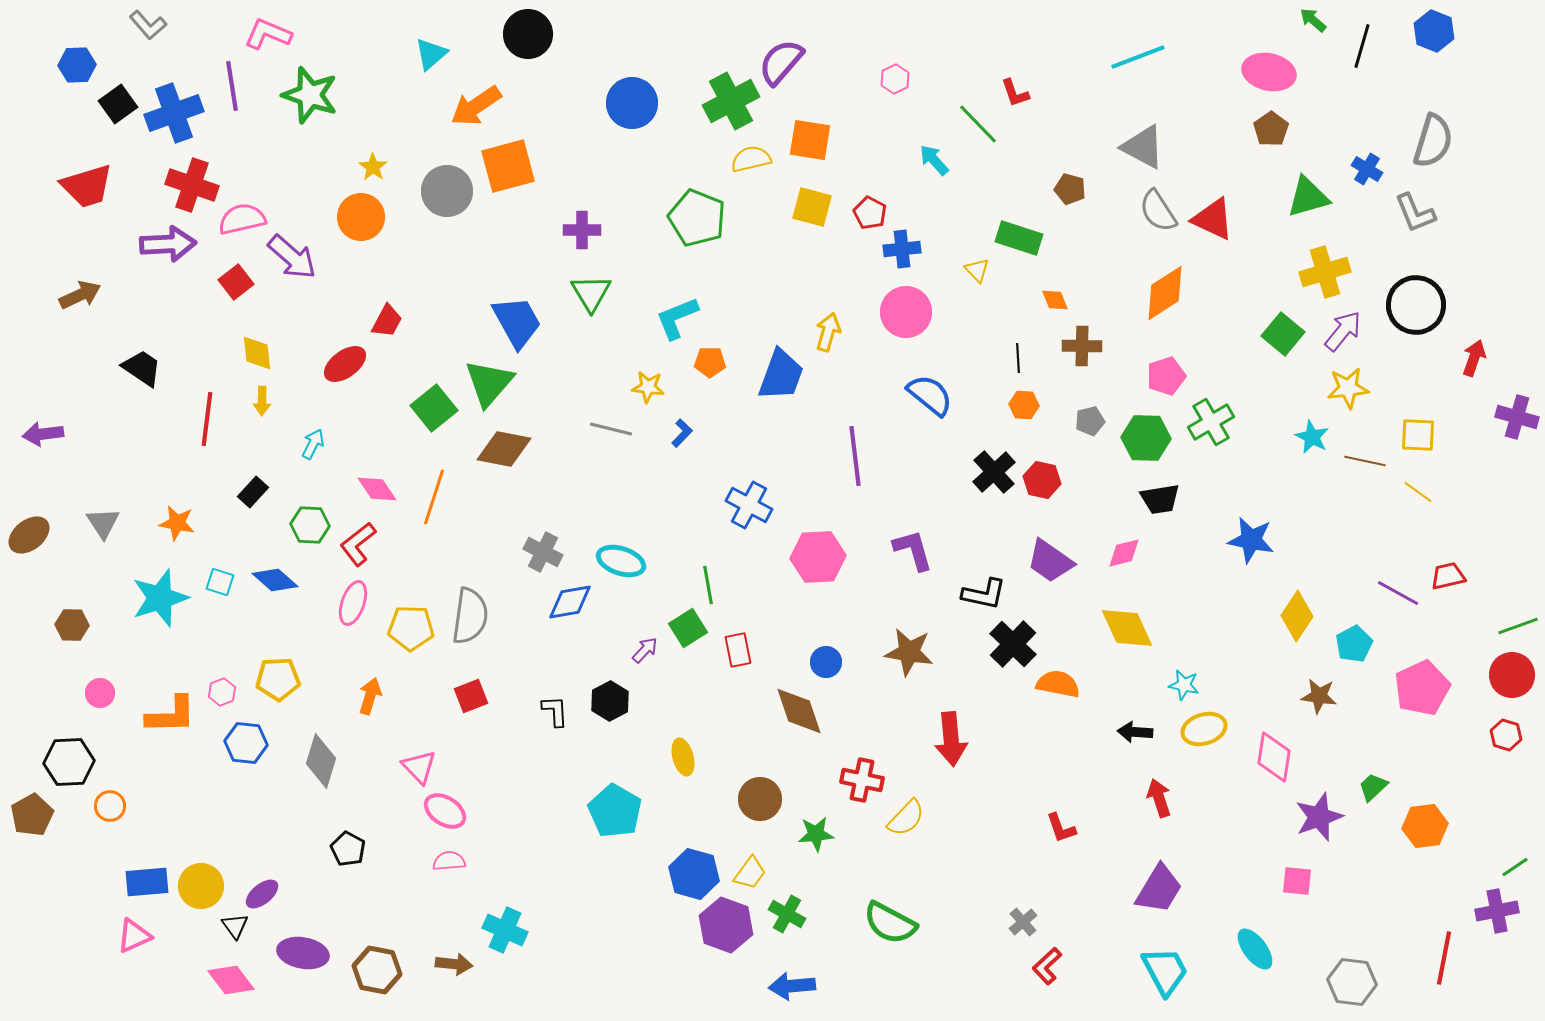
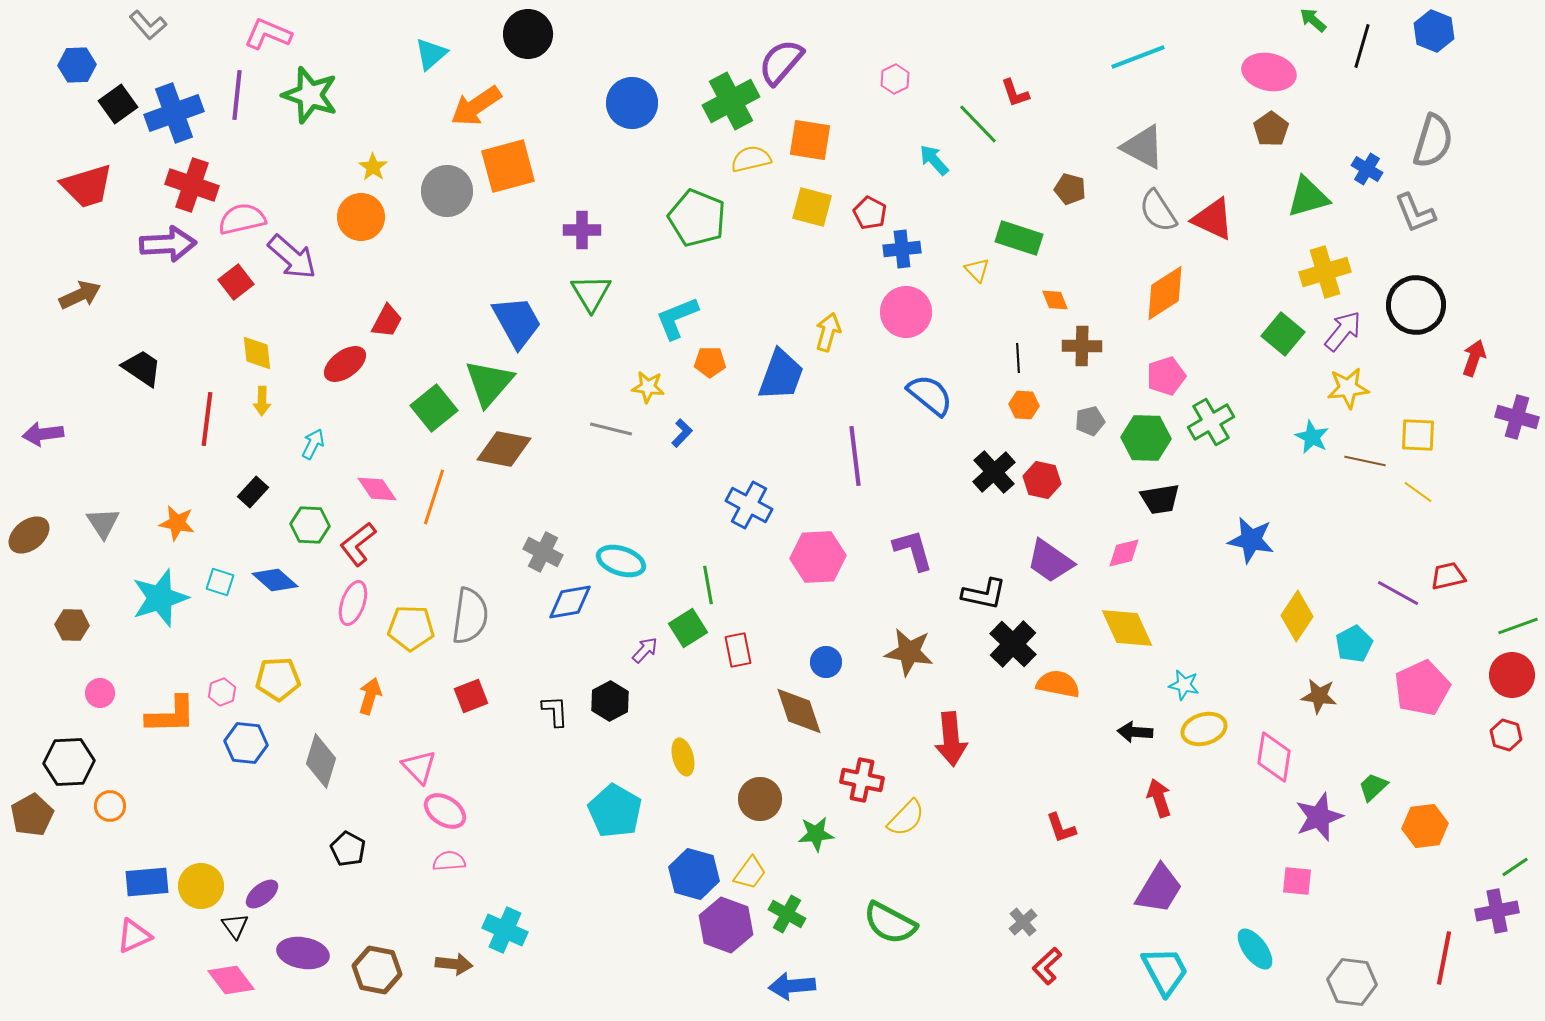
purple line at (232, 86): moved 5 px right, 9 px down; rotated 15 degrees clockwise
